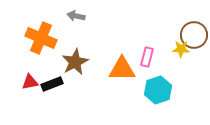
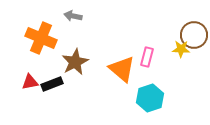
gray arrow: moved 3 px left
orange triangle: rotated 40 degrees clockwise
cyan hexagon: moved 8 px left, 8 px down
